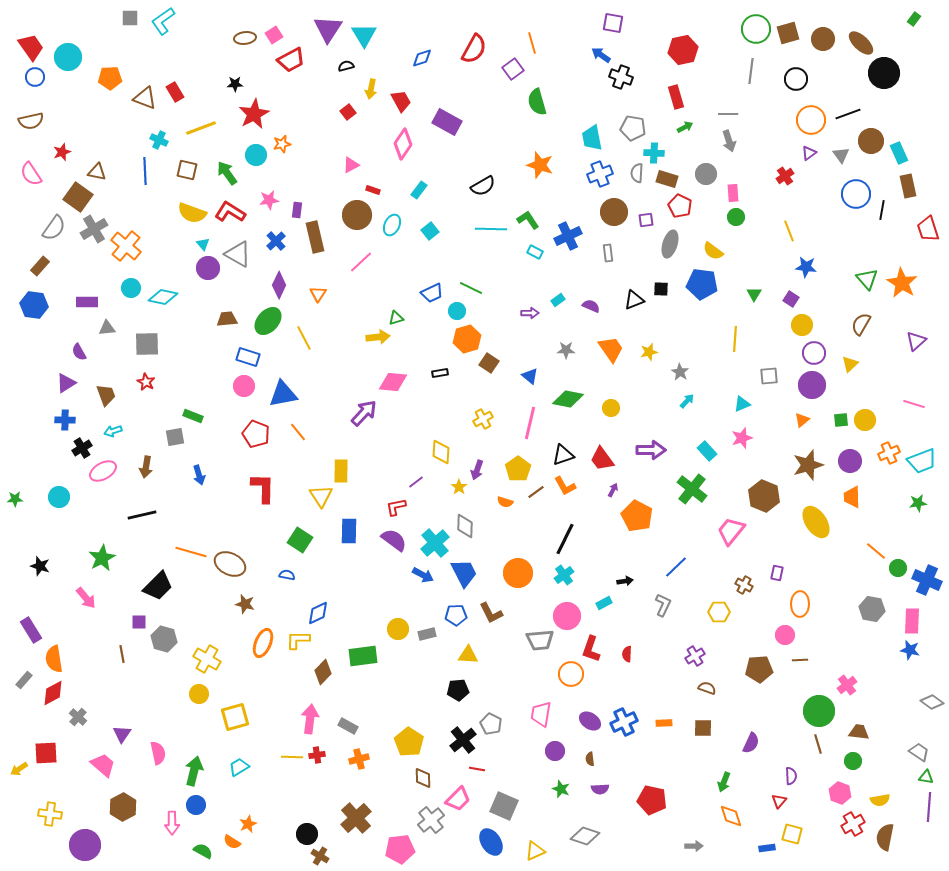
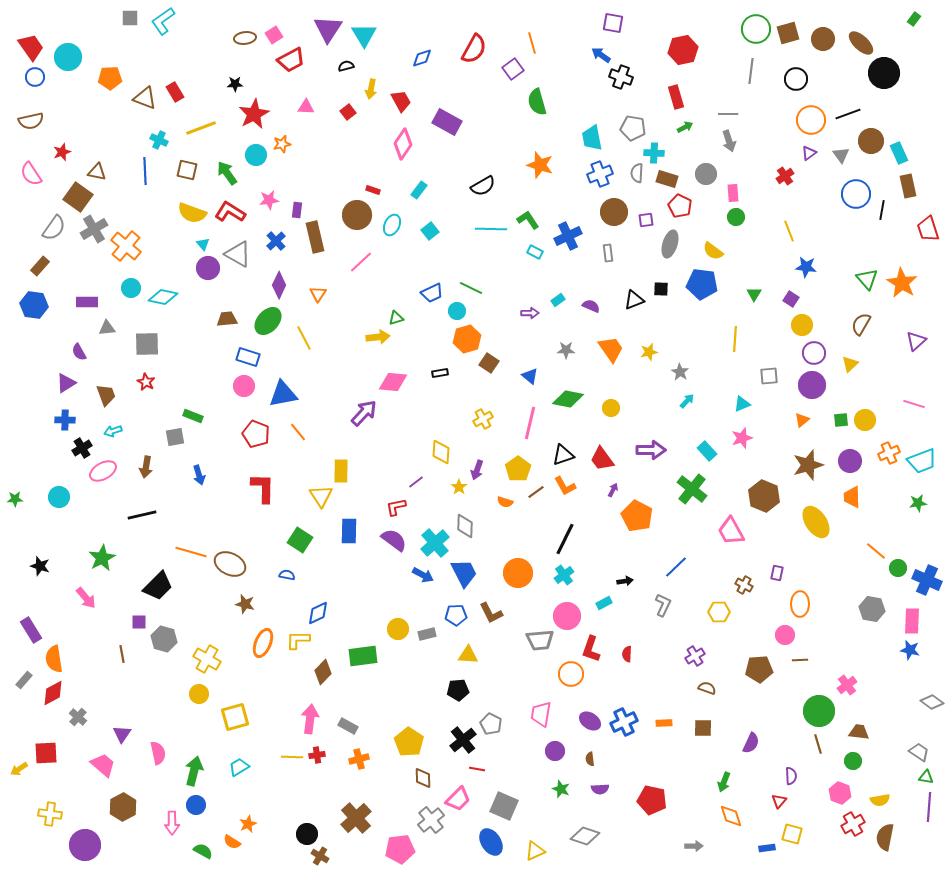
pink triangle at (351, 165): moved 45 px left, 58 px up; rotated 30 degrees clockwise
pink trapezoid at (731, 531): rotated 68 degrees counterclockwise
